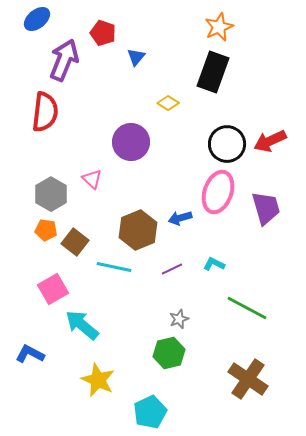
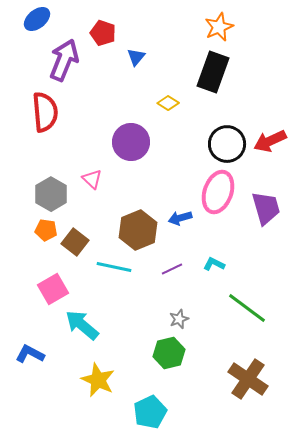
red semicircle: rotated 12 degrees counterclockwise
green line: rotated 9 degrees clockwise
